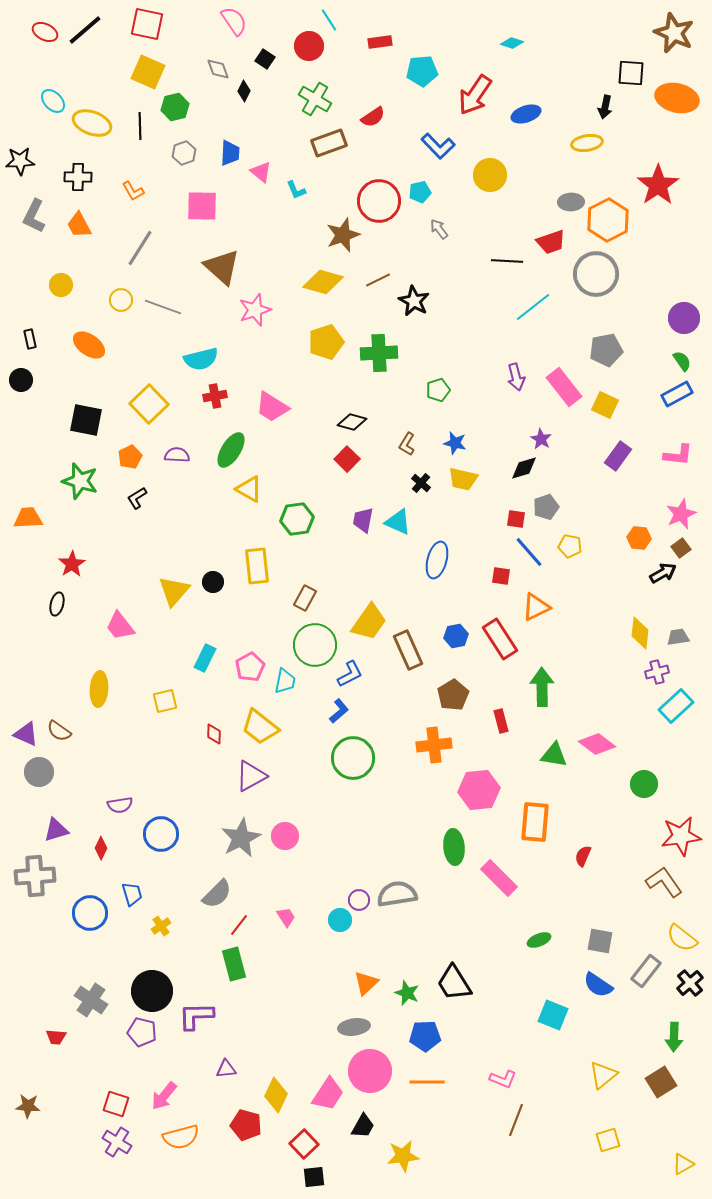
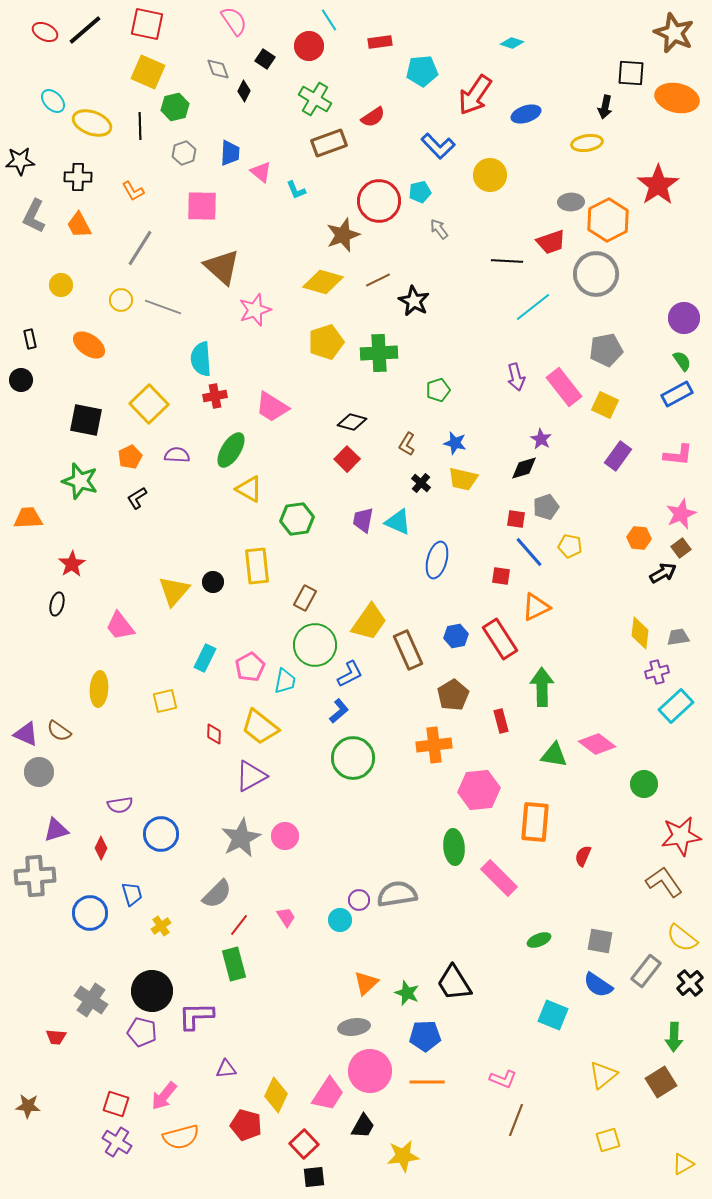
cyan semicircle at (201, 359): rotated 100 degrees clockwise
